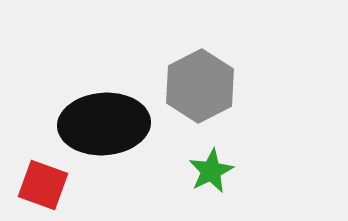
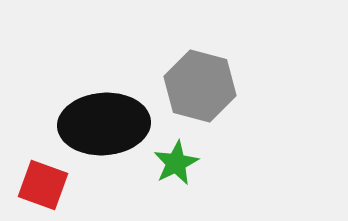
gray hexagon: rotated 18 degrees counterclockwise
green star: moved 35 px left, 8 px up
